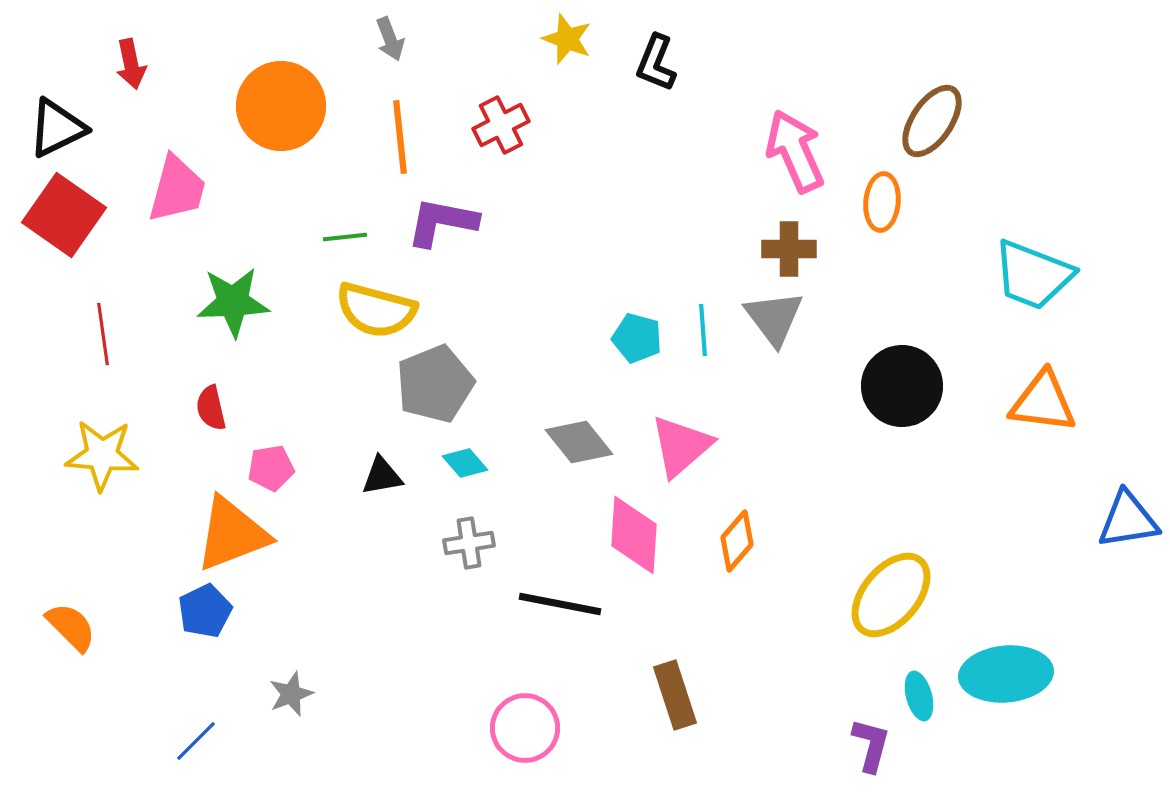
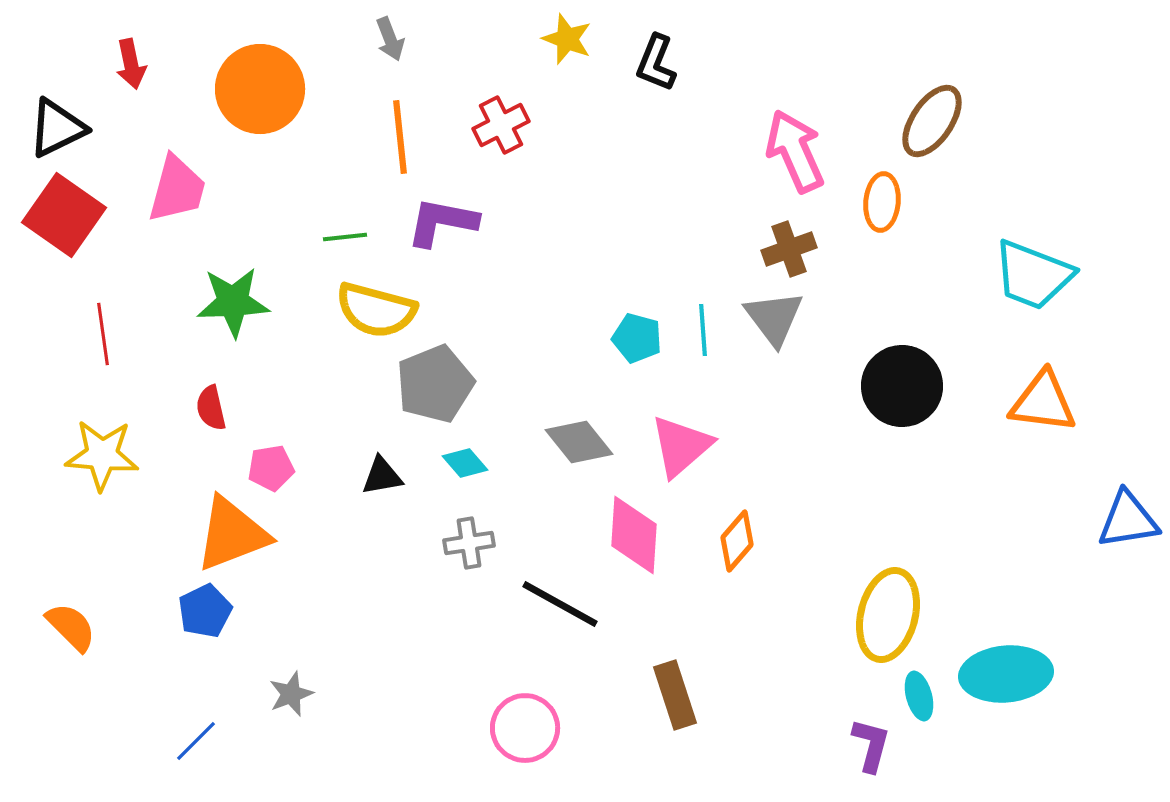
orange circle at (281, 106): moved 21 px left, 17 px up
brown cross at (789, 249): rotated 20 degrees counterclockwise
yellow ellipse at (891, 595): moved 3 px left, 20 px down; rotated 26 degrees counterclockwise
black line at (560, 604): rotated 18 degrees clockwise
